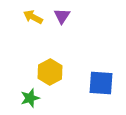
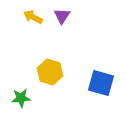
yellow hexagon: rotated 15 degrees counterclockwise
blue square: rotated 12 degrees clockwise
green star: moved 9 px left; rotated 12 degrees clockwise
